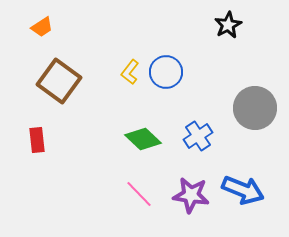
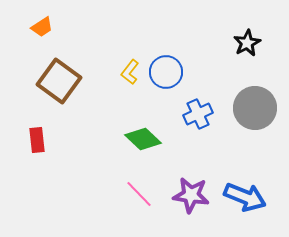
black star: moved 19 px right, 18 px down
blue cross: moved 22 px up; rotated 8 degrees clockwise
blue arrow: moved 2 px right, 7 px down
